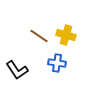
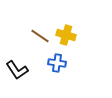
brown line: moved 1 px right
